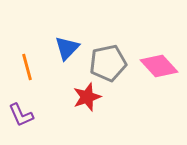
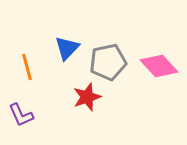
gray pentagon: moved 1 px up
